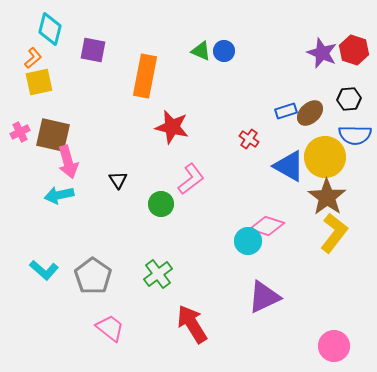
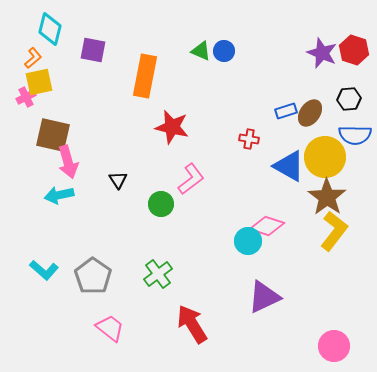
brown ellipse: rotated 12 degrees counterclockwise
pink cross: moved 6 px right, 35 px up
red cross: rotated 24 degrees counterclockwise
yellow L-shape: moved 2 px up
